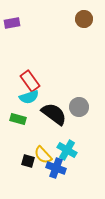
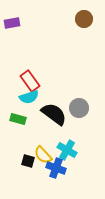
gray circle: moved 1 px down
